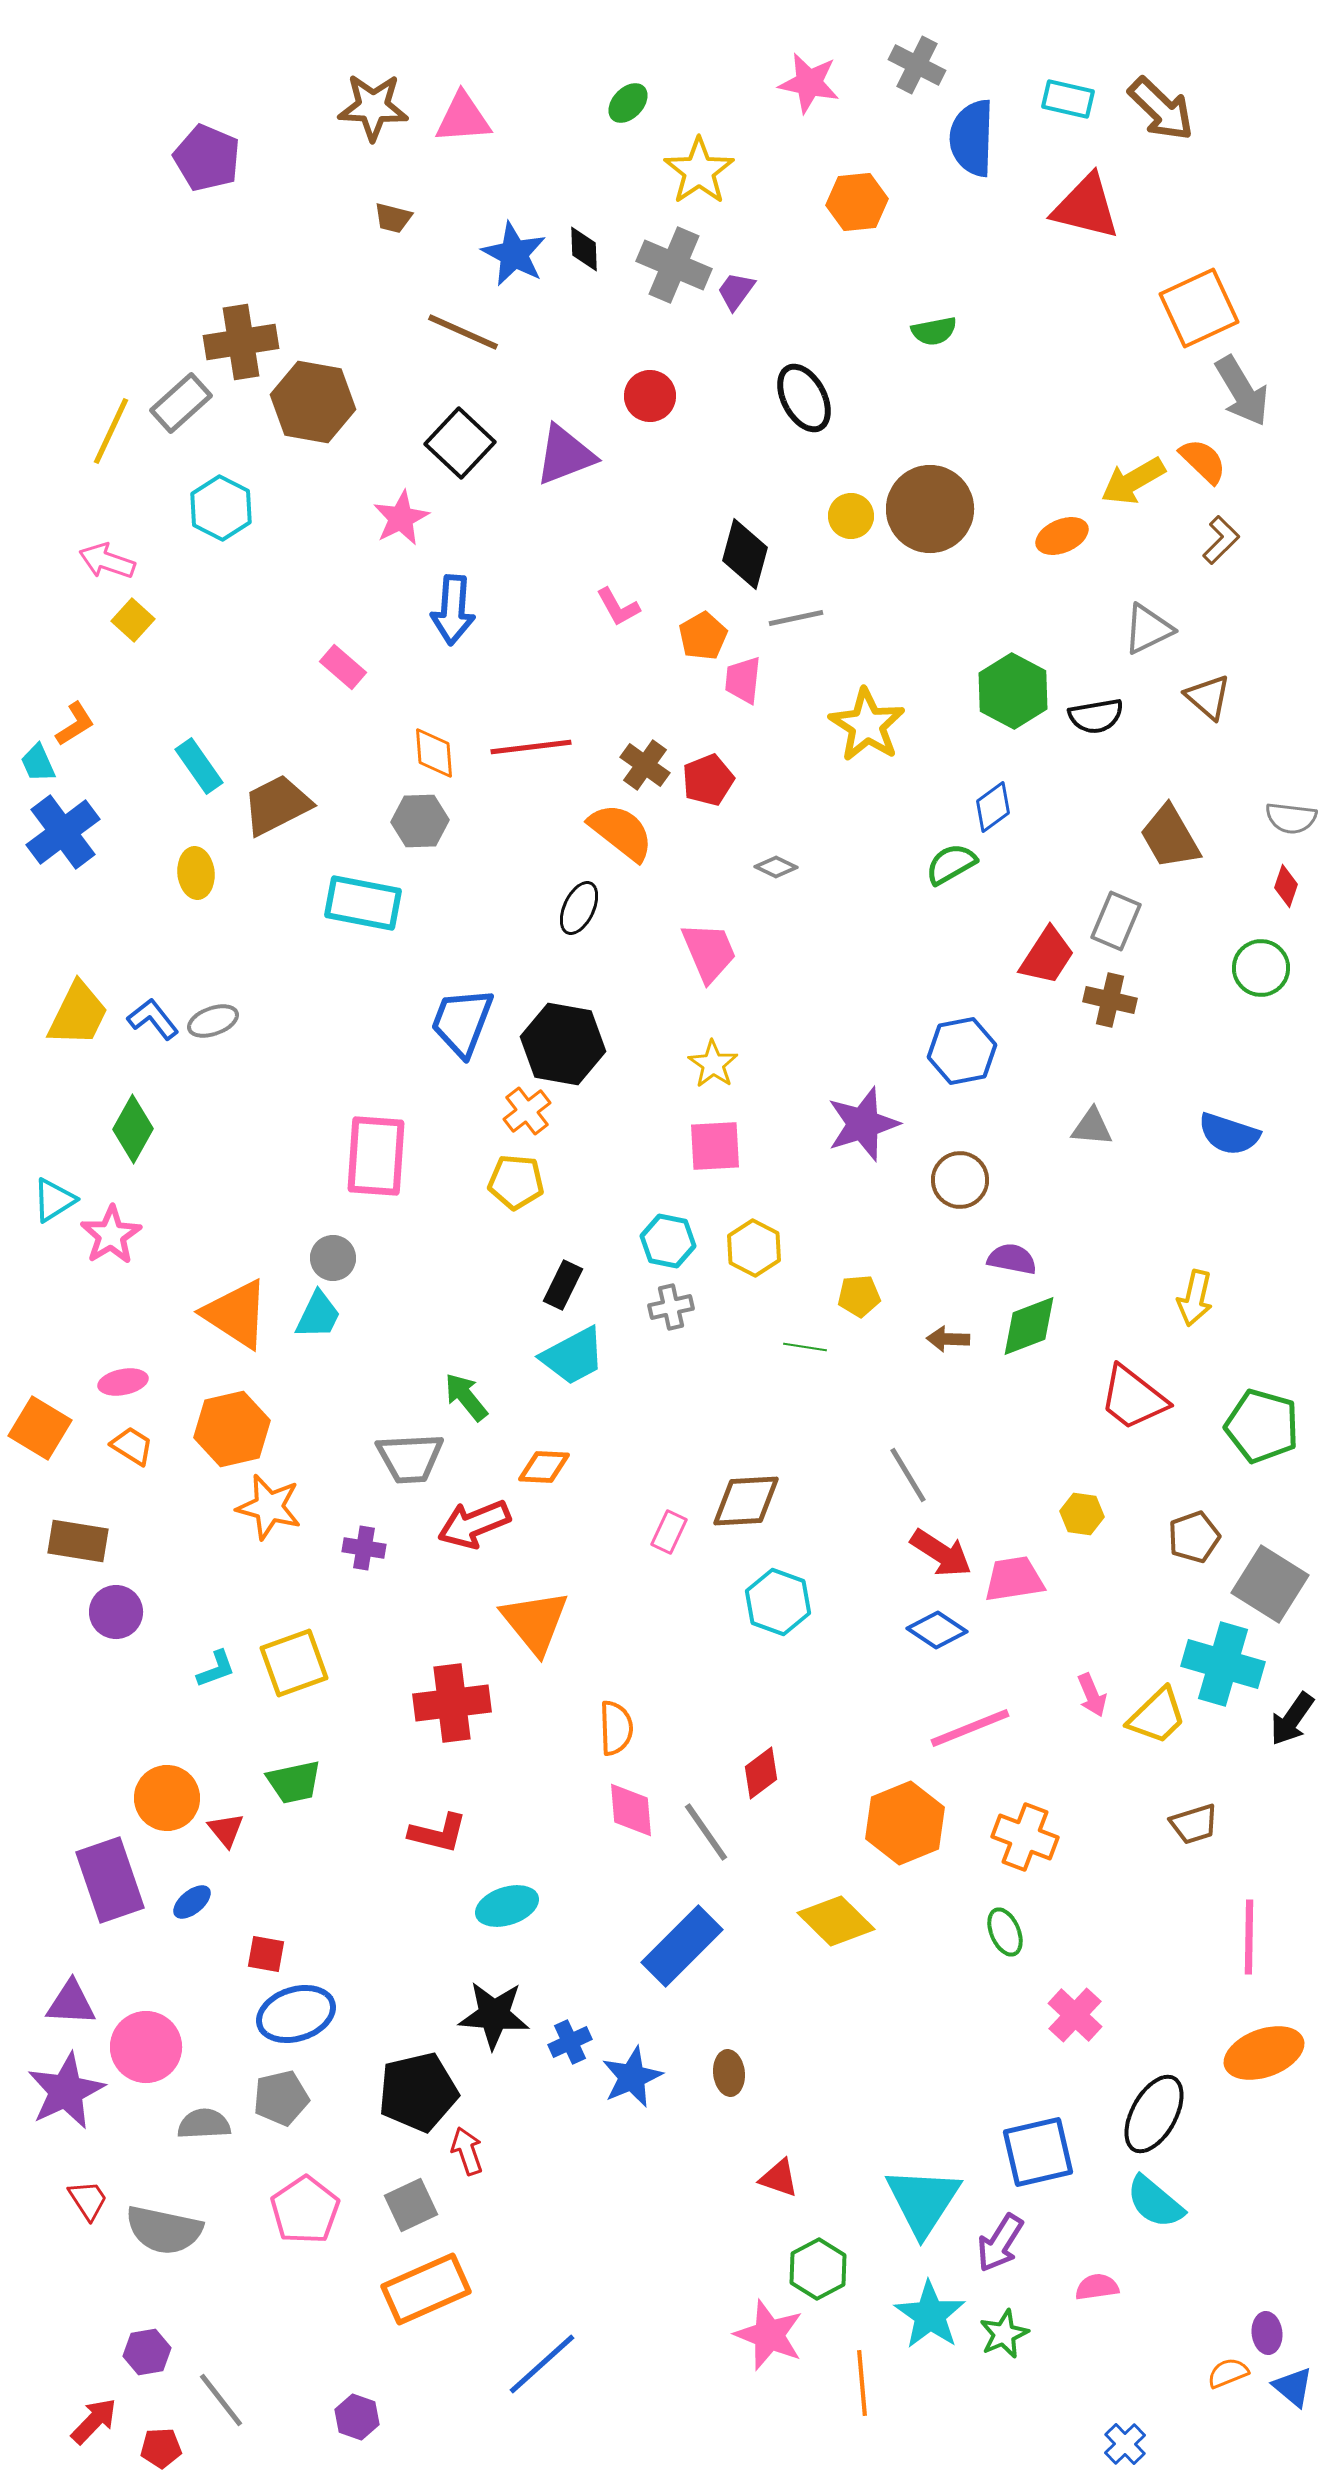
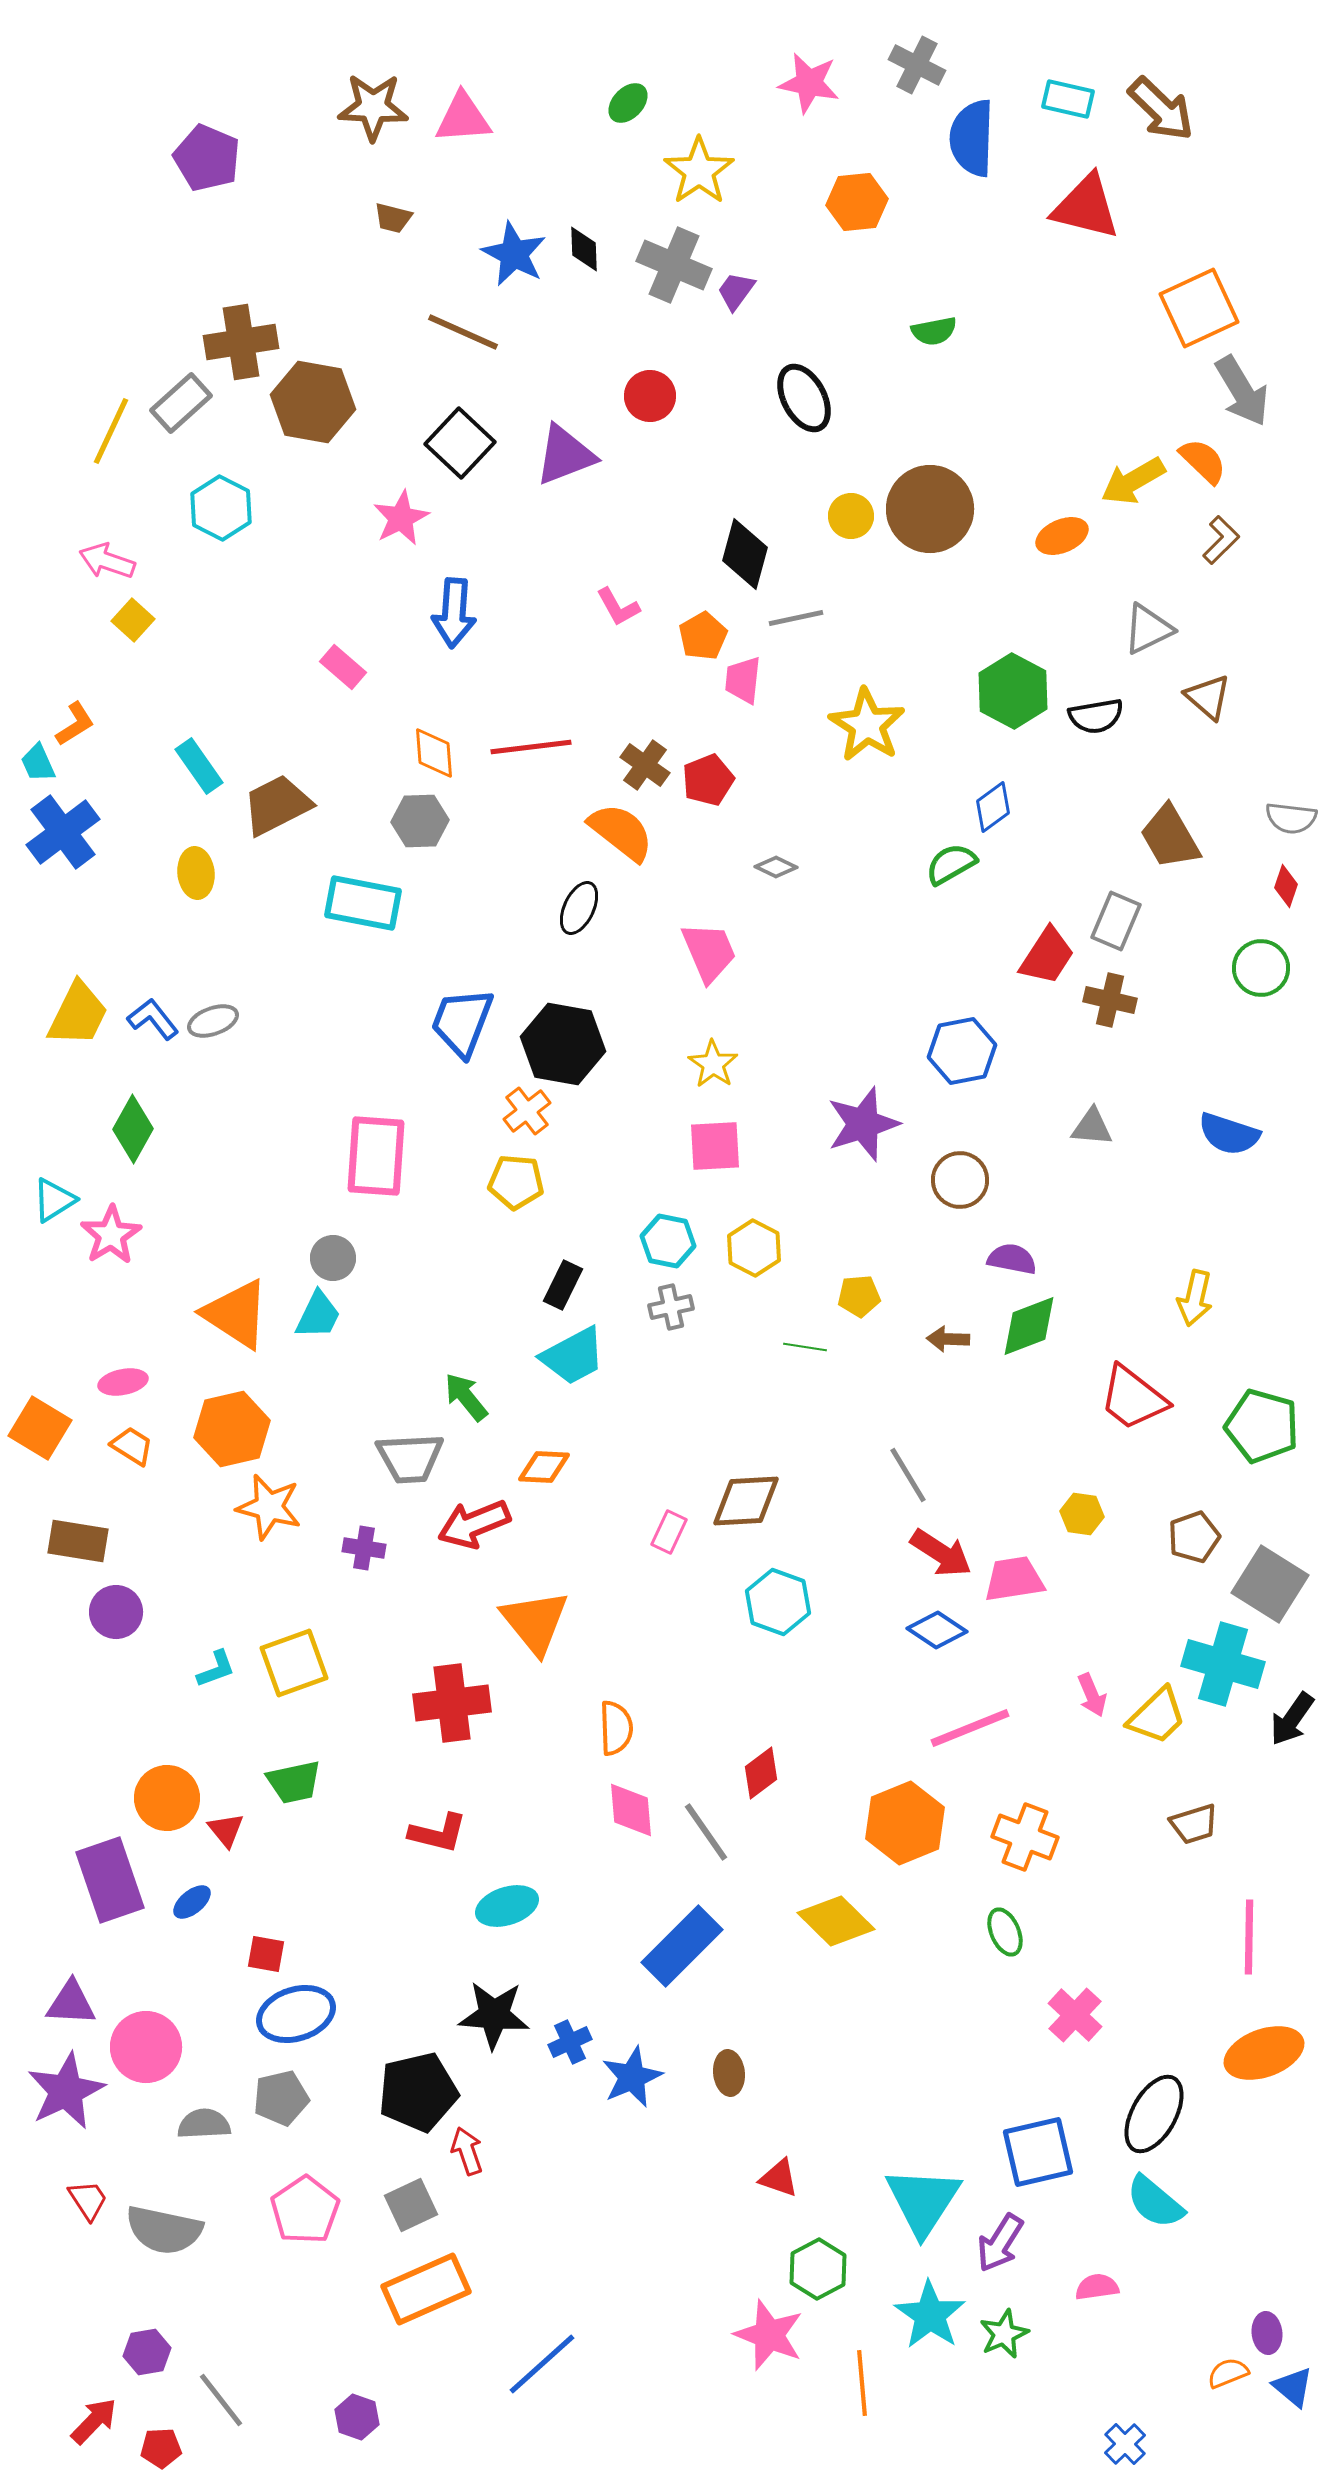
blue arrow at (453, 610): moved 1 px right, 3 px down
